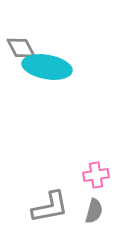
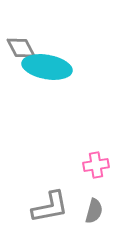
pink cross: moved 10 px up
